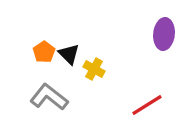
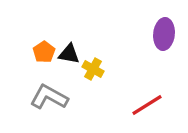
black triangle: rotated 35 degrees counterclockwise
yellow cross: moved 1 px left
gray L-shape: rotated 9 degrees counterclockwise
